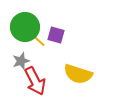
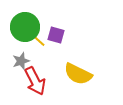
yellow semicircle: rotated 8 degrees clockwise
